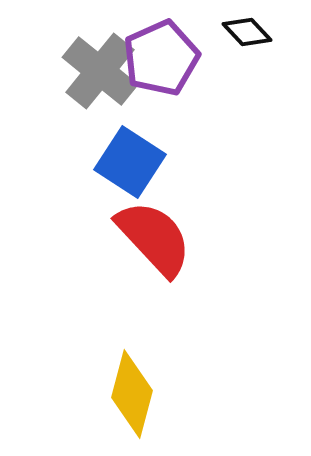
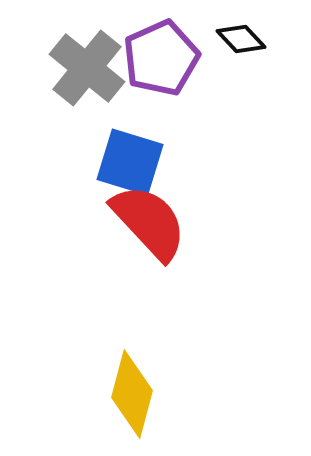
black diamond: moved 6 px left, 7 px down
gray cross: moved 13 px left, 3 px up
blue square: rotated 16 degrees counterclockwise
red semicircle: moved 5 px left, 16 px up
